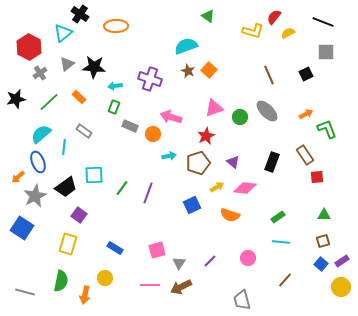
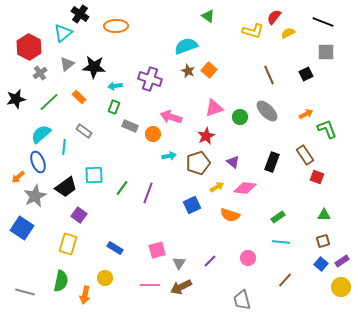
red square at (317, 177): rotated 24 degrees clockwise
